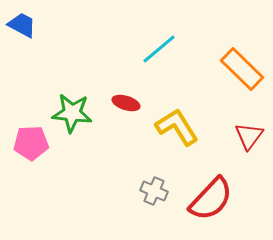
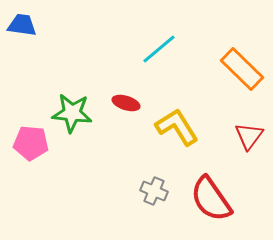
blue trapezoid: rotated 20 degrees counterclockwise
pink pentagon: rotated 8 degrees clockwise
red semicircle: rotated 102 degrees clockwise
